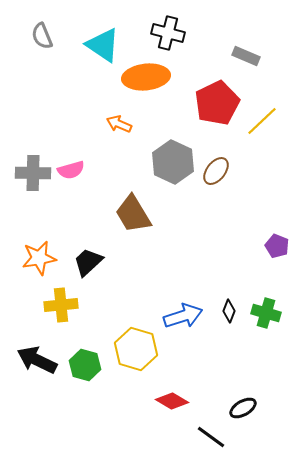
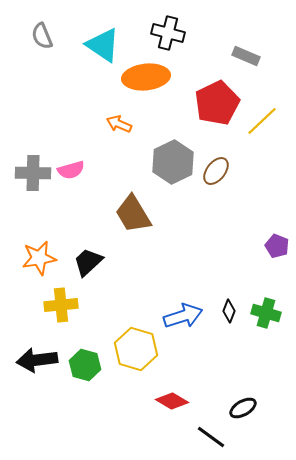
gray hexagon: rotated 9 degrees clockwise
black arrow: rotated 33 degrees counterclockwise
